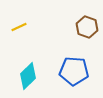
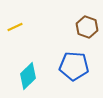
yellow line: moved 4 px left
blue pentagon: moved 5 px up
